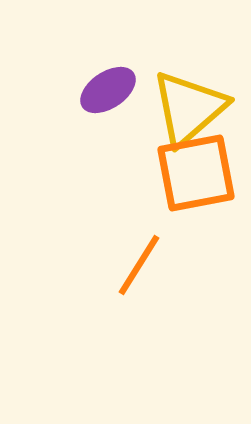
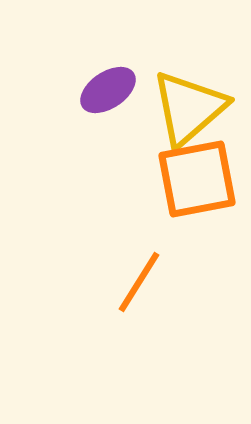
orange square: moved 1 px right, 6 px down
orange line: moved 17 px down
